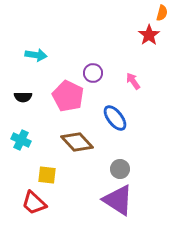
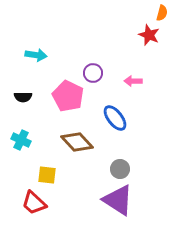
red star: rotated 15 degrees counterclockwise
pink arrow: rotated 54 degrees counterclockwise
